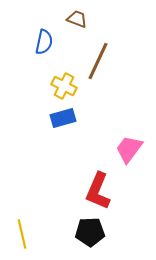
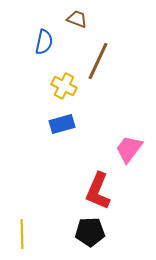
blue rectangle: moved 1 px left, 6 px down
yellow line: rotated 12 degrees clockwise
